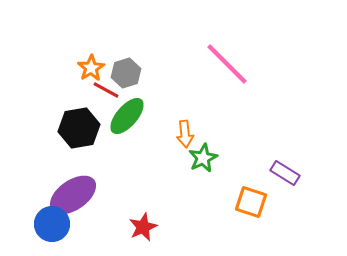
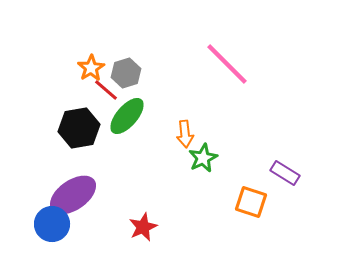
red line: rotated 12 degrees clockwise
